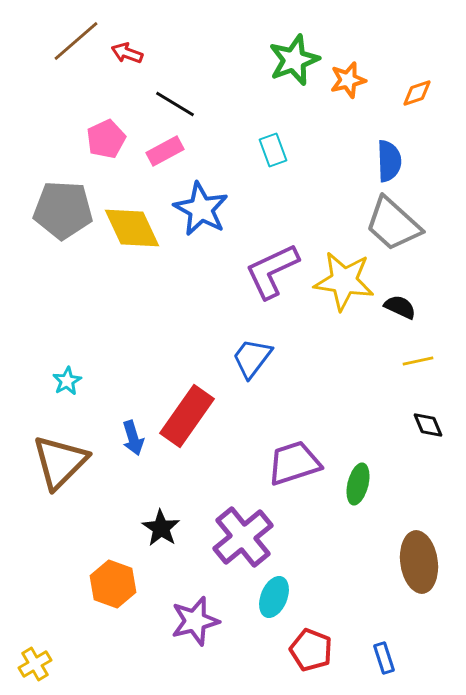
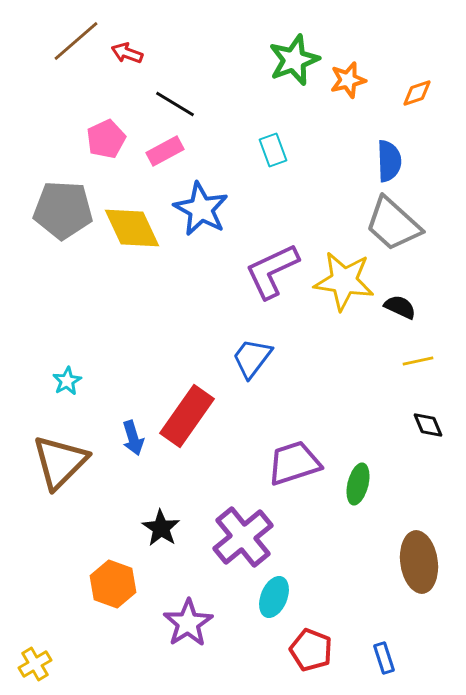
purple star: moved 7 px left, 2 px down; rotated 18 degrees counterclockwise
